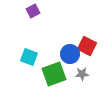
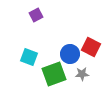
purple square: moved 3 px right, 4 px down
red square: moved 4 px right, 1 px down
